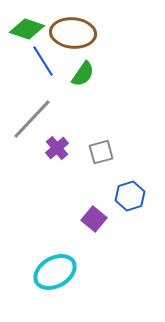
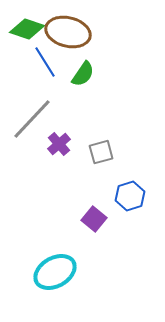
brown ellipse: moved 5 px left, 1 px up; rotated 9 degrees clockwise
blue line: moved 2 px right, 1 px down
purple cross: moved 2 px right, 4 px up
